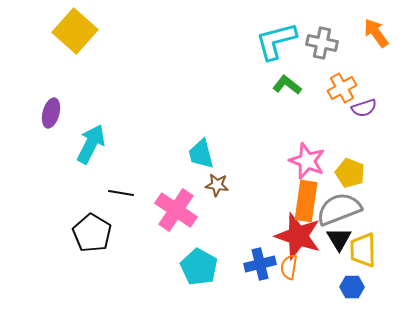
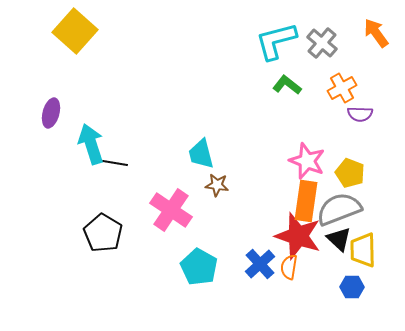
gray cross: rotated 28 degrees clockwise
purple semicircle: moved 4 px left, 6 px down; rotated 20 degrees clockwise
cyan arrow: rotated 45 degrees counterclockwise
black line: moved 6 px left, 30 px up
pink cross: moved 5 px left
black pentagon: moved 11 px right
black triangle: rotated 16 degrees counterclockwise
blue cross: rotated 28 degrees counterclockwise
